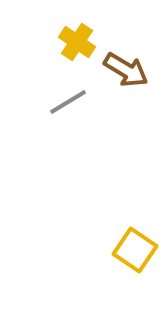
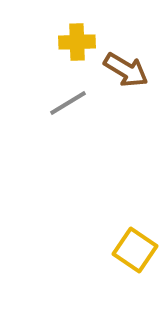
yellow cross: rotated 36 degrees counterclockwise
gray line: moved 1 px down
